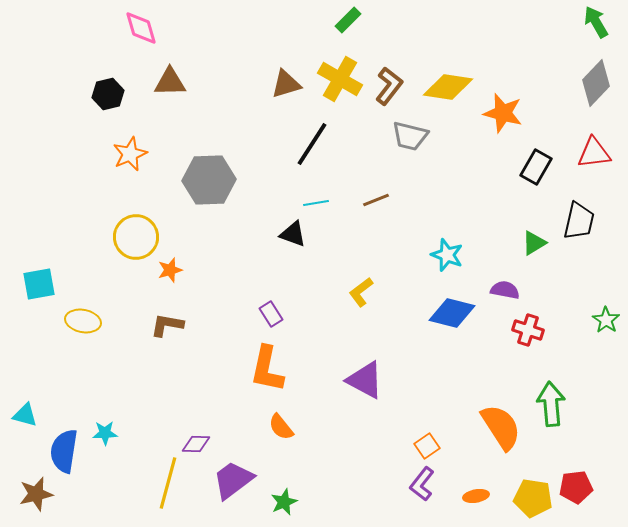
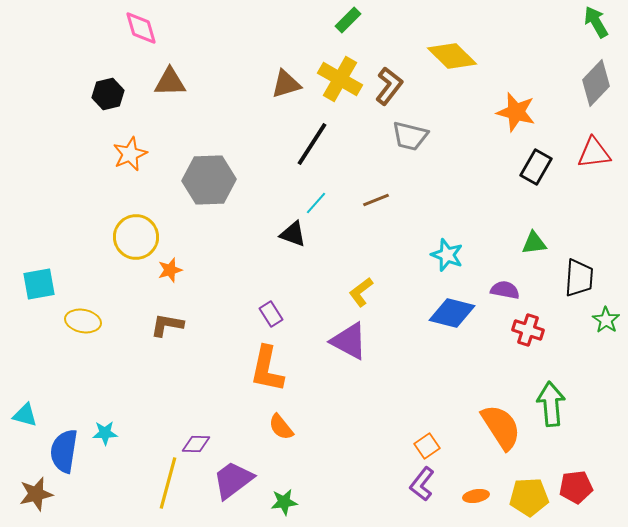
yellow diamond at (448, 87): moved 4 px right, 31 px up; rotated 36 degrees clockwise
orange star at (503, 113): moved 13 px right, 1 px up
cyan line at (316, 203): rotated 40 degrees counterclockwise
black trapezoid at (579, 221): moved 57 px down; rotated 9 degrees counterclockwise
green triangle at (534, 243): rotated 24 degrees clockwise
purple triangle at (365, 380): moved 16 px left, 39 px up
yellow pentagon at (533, 498): moved 4 px left, 1 px up; rotated 12 degrees counterclockwise
green star at (284, 502): rotated 16 degrees clockwise
